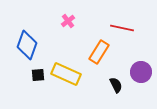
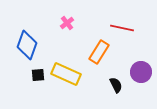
pink cross: moved 1 px left, 2 px down
